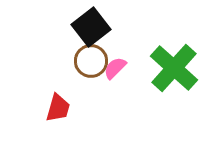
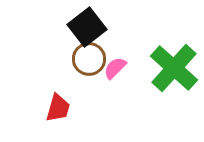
black square: moved 4 px left
brown circle: moved 2 px left, 2 px up
